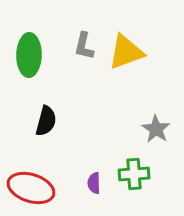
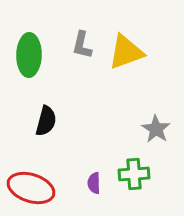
gray L-shape: moved 2 px left, 1 px up
